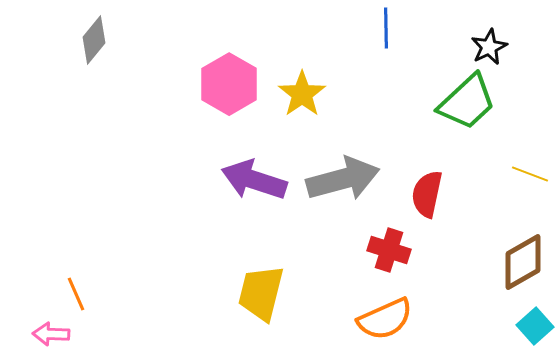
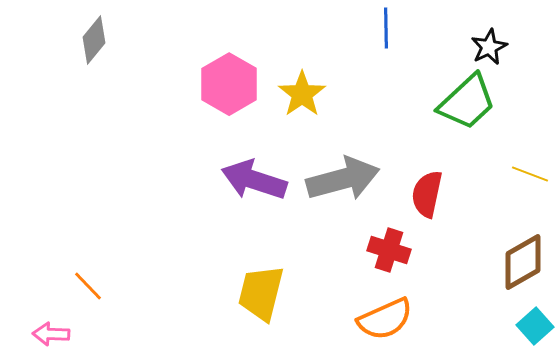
orange line: moved 12 px right, 8 px up; rotated 20 degrees counterclockwise
